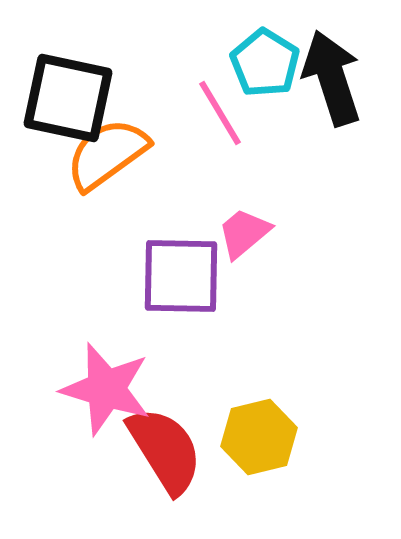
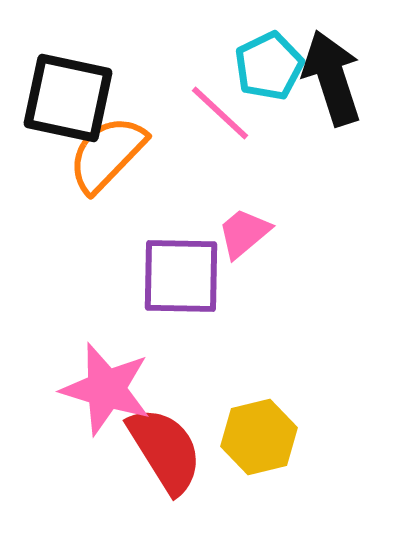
cyan pentagon: moved 4 px right, 3 px down; rotated 14 degrees clockwise
pink line: rotated 16 degrees counterclockwise
orange semicircle: rotated 10 degrees counterclockwise
